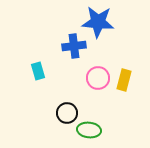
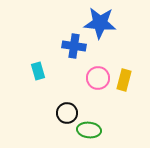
blue star: moved 2 px right, 1 px down
blue cross: rotated 15 degrees clockwise
